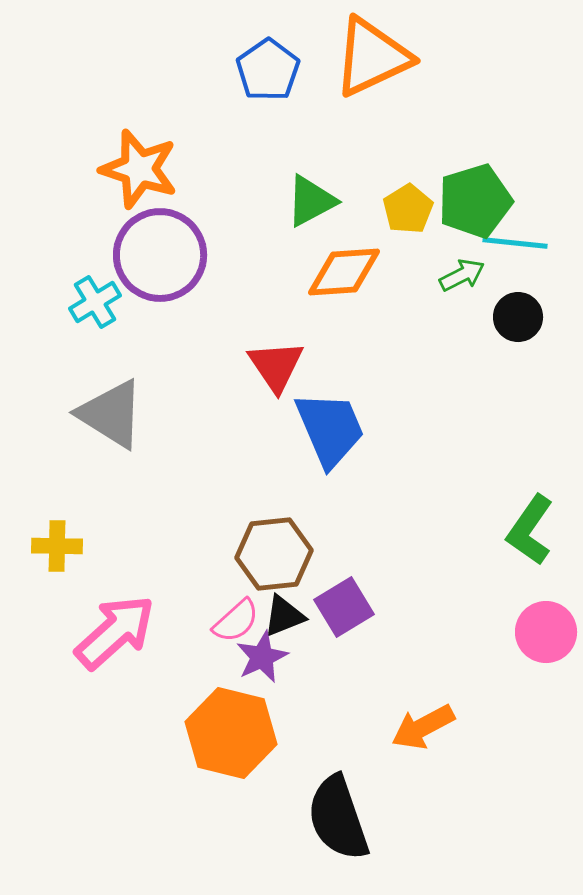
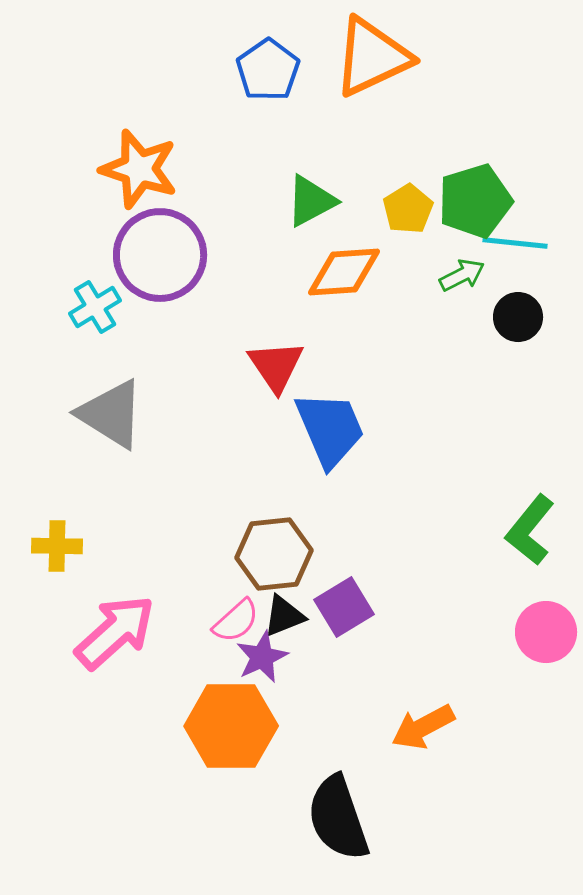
cyan cross: moved 5 px down
green L-shape: rotated 4 degrees clockwise
orange hexagon: moved 7 px up; rotated 14 degrees counterclockwise
